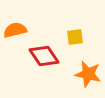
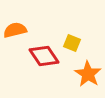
yellow square: moved 3 px left, 6 px down; rotated 30 degrees clockwise
orange star: rotated 20 degrees clockwise
